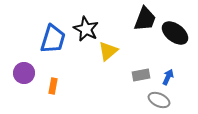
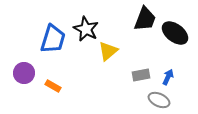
orange rectangle: rotated 70 degrees counterclockwise
